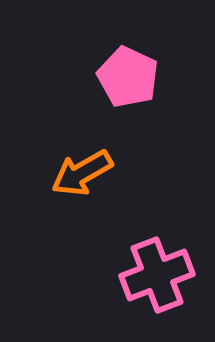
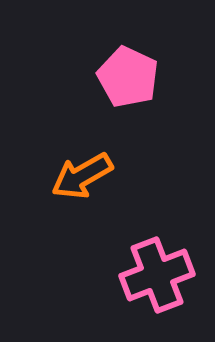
orange arrow: moved 3 px down
